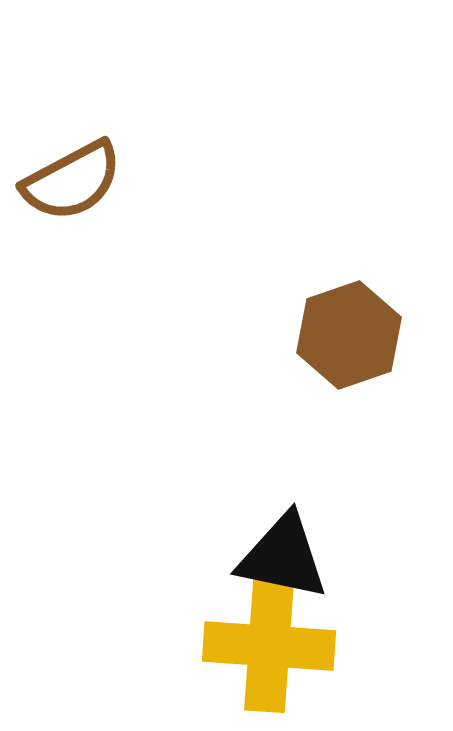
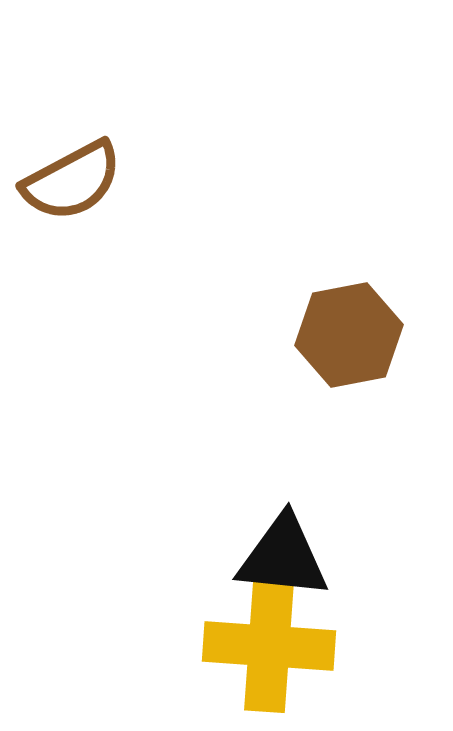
brown hexagon: rotated 8 degrees clockwise
black triangle: rotated 6 degrees counterclockwise
